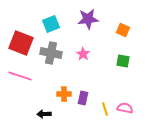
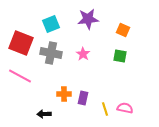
green square: moved 3 px left, 5 px up
pink line: rotated 10 degrees clockwise
